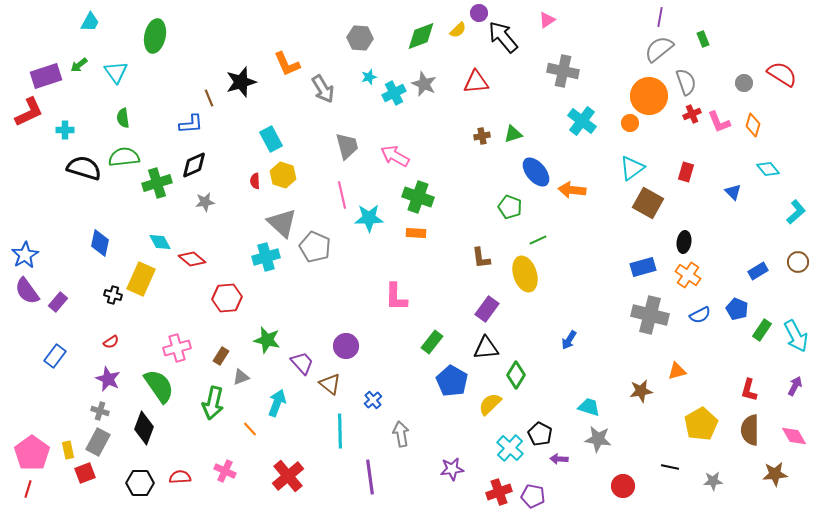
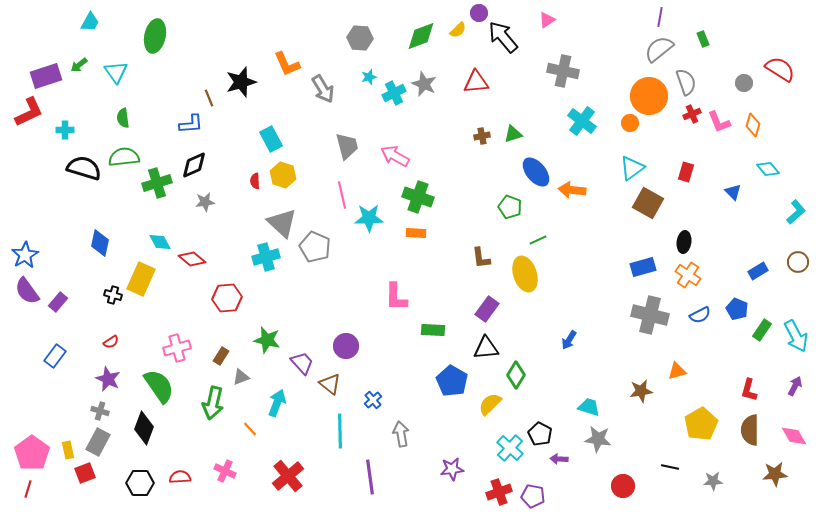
red semicircle at (782, 74): moved 2 px left, 5 px up
green rectangle at (432, 342): moved 1 px right, 12 px up; rotated 55 degrees clockwise
